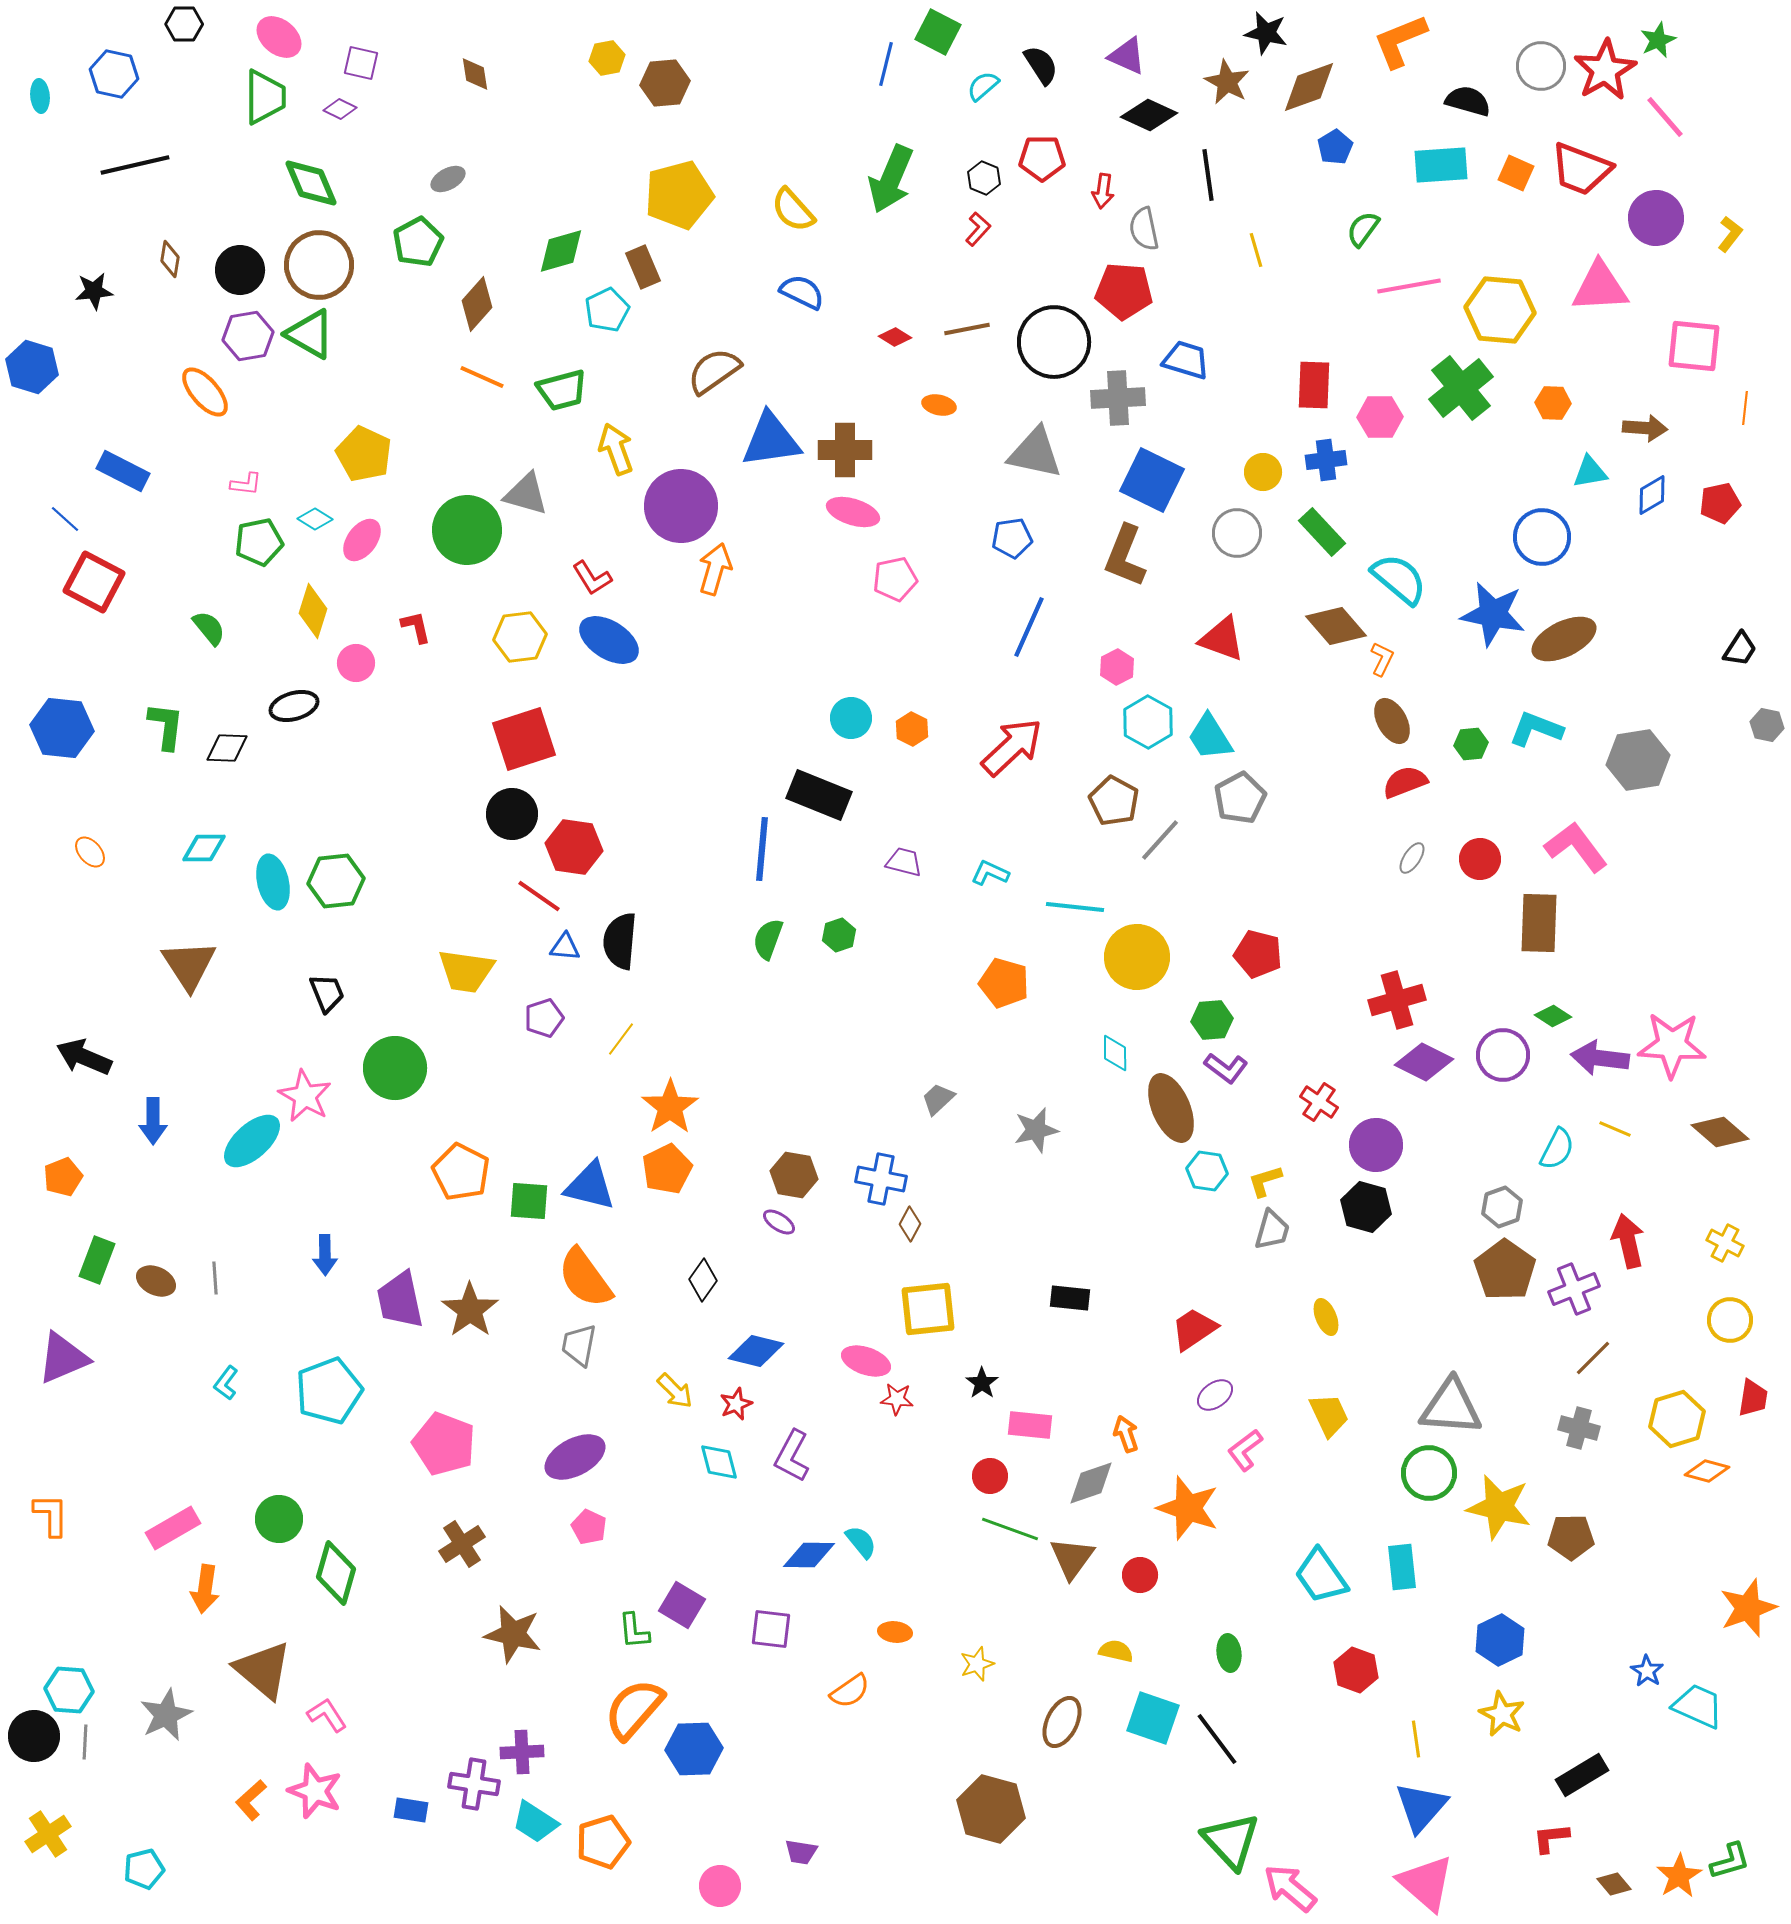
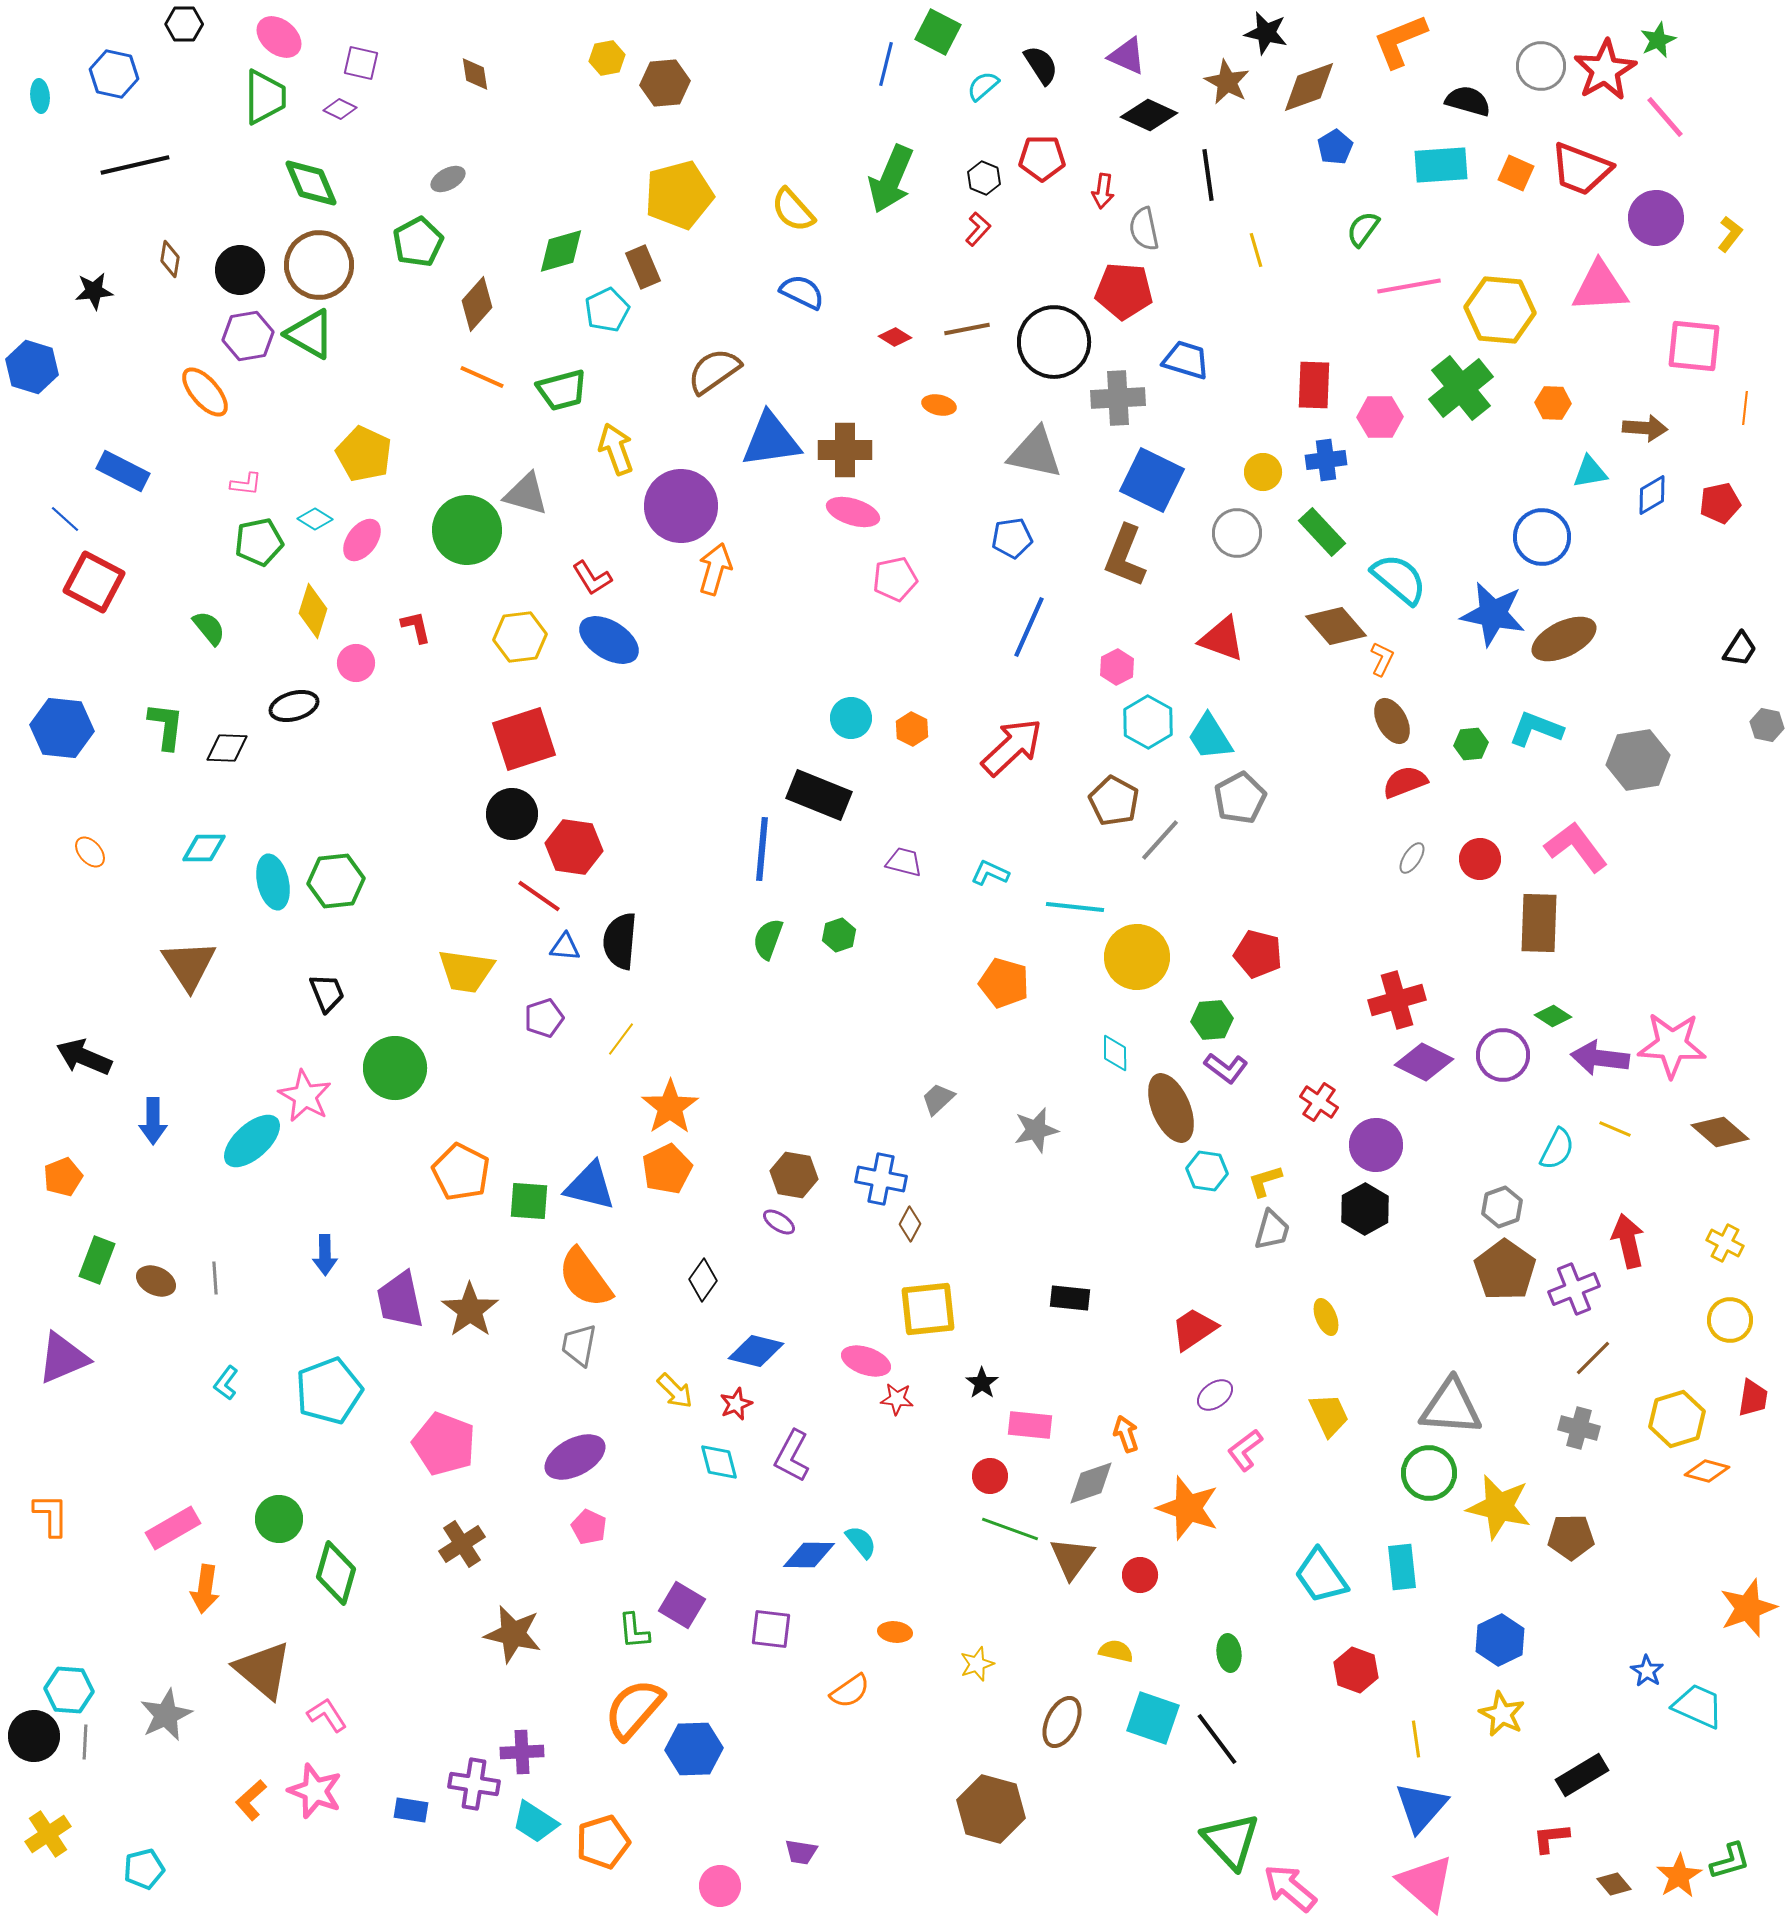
black hexagon at (1366, 1207): moved 1 px left, 2 px down; rotated 15 degrees clockwise
